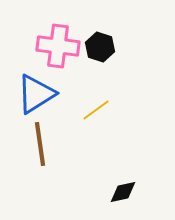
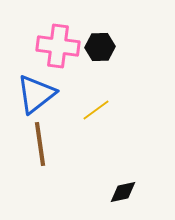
black hexagon: rotated 20 degrees counterclockwise
blue triangle: rotated 6 degrees counterclockwise
